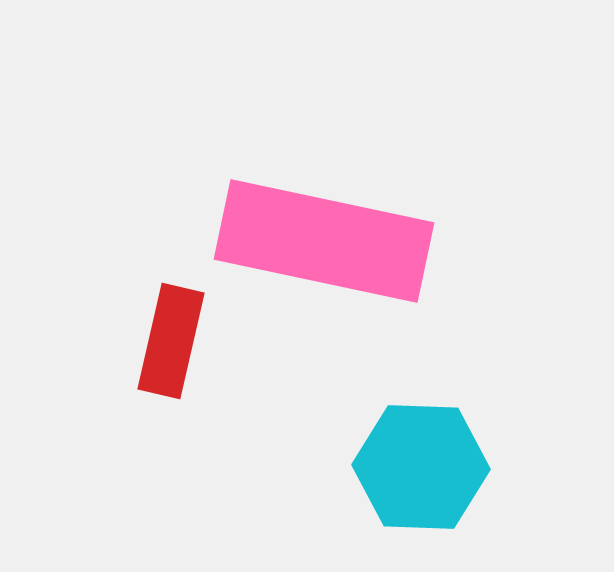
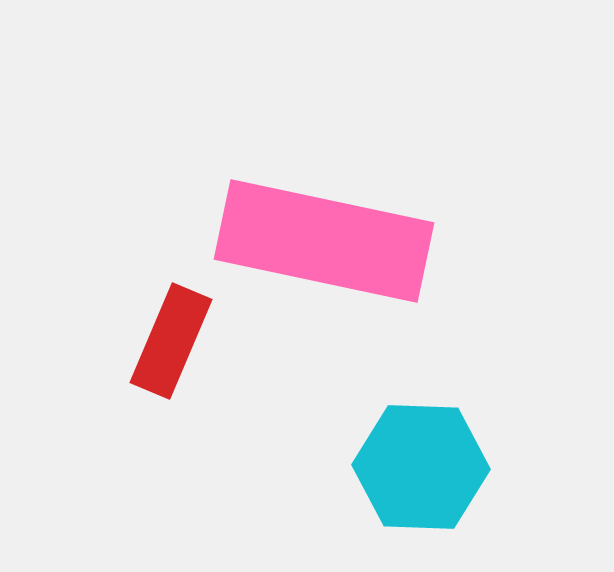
red rectangle: rotated 10 degrees clockwise
